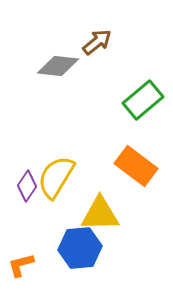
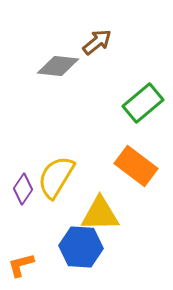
green rectangle: moved 3 px down
purple diamond: moved 4 px left, 3 px down
blue hexagon: moved 1 px right, 1 px up; rotated 9 degrees clockwise
